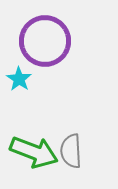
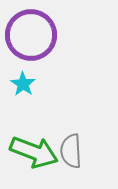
purple circle: moved 14 px left, 6 px up
cyan star: moved 4 px right, 5 px down
